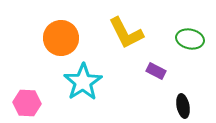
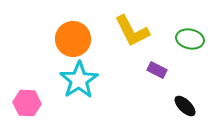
yellow L-shape: moved 6 px right, 2 px up
orange circle: moved 12 px right, 1 px down
purple rectangle: moved 1 px right, 1 px up
cyan star: moved 4 px left, 2 px up
black ellipse: moved 2 px right; rotated 35 degrees counterclockwise
